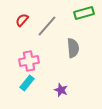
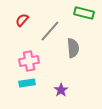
green rectangle: rotated 30 degrees clockwise
gray line: moved 3 px right, 5 px down
cyan rectangle: rotated 42 degrees clockwise
purple star: rotated 16 degrees clockwise
